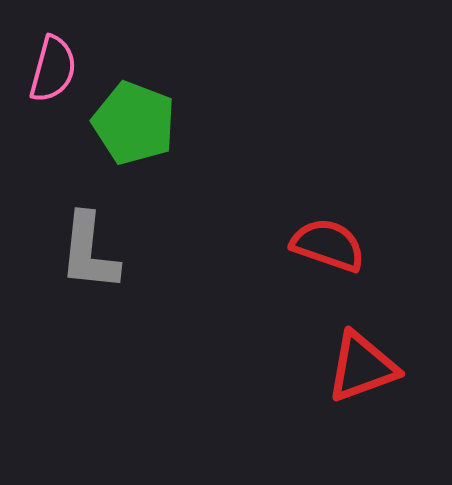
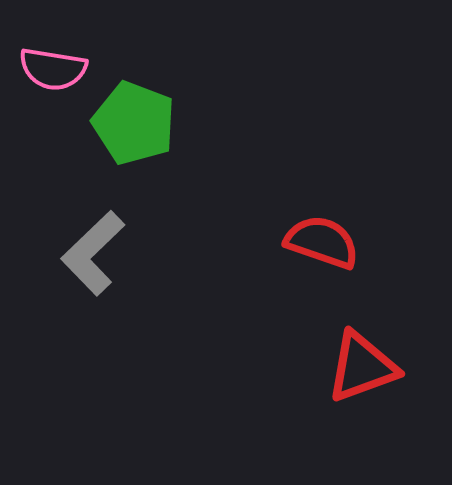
pink semicircle: rotated 84 degrees clockwise
red semicircle: moved 6 px left, 3 px up
gray L-shape: moved 4 px right, 1 px down; rotated 40 degrees clockwise
